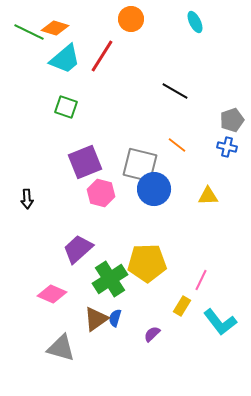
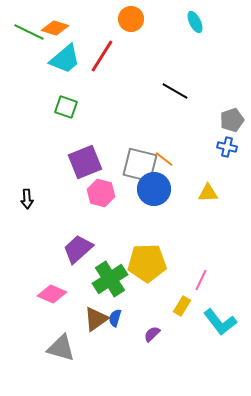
orange line: moved 13 px left, 14 px down
yellow triangle: moved 3 px up
